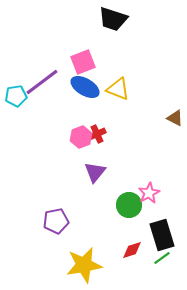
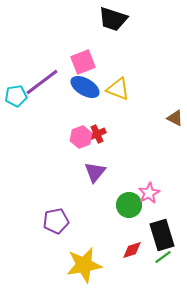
green line: moved 1 px right, 1 px up
